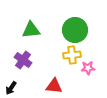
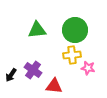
green triangle: moved 6 px right
purple cross: moved 10 px right, 10 px down
pink star: rotated 16 degrees clockwise
black arrow: moved 13 px up
